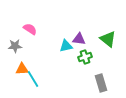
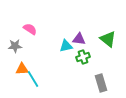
green cross: moved 2 px left
